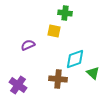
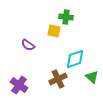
green cross: moved 1 px right, 4 px down
purple semicircle: rotated 120 degrees counterclockwise
green triangle: moved 1 px left, 4 px down
brown cross: rotated 30 degrees counterclockwise
purple cross: moved 1 px right
